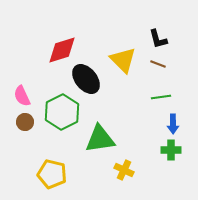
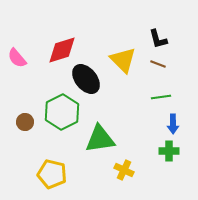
pink semicircle: moved 5 px left, 38 px up; rotated 15 degrees counterclockwise
green cross: moved 2 px left, 1 px down
